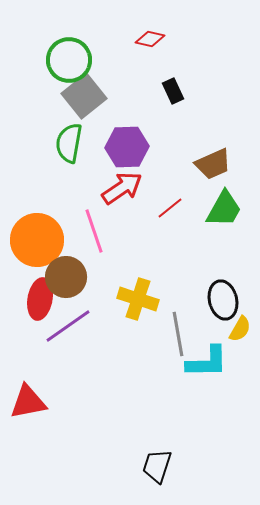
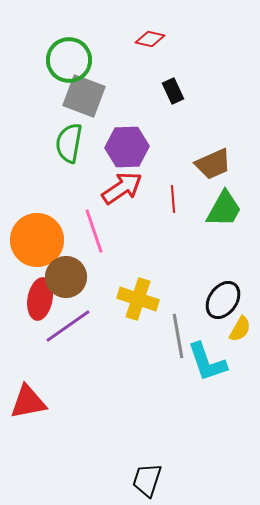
gray square: rotated 30 degrees counterclockwise
red line: moved 3 px right, 9 px up; rotated 56 degrees counterclockwise
black ellipse: rotated 48 degrees clockwise
gray line: moved 2 px down
cyan L-shape: rotated 72 degrees clockwise
black trapezoid: moved 10 px left, 14 px down
